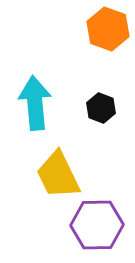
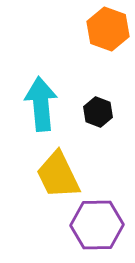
cyan arrow: moved 6 px right, 1 px down
black hexagon: moved 3 px left, 4 px down
